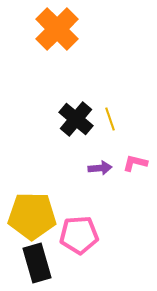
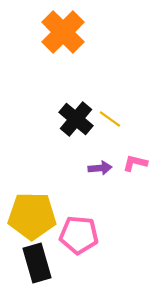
orange cross: moved 6 px right, 3 px down
yellow line: rotated 35 degrees counterclockwise
pink pentagon: rotated 9 degrees clockwise
